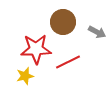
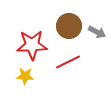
brown circle: moved 6 px right, 4 px down
red star: moved 4 px left, 4 px up
yellow star: rotated 18 degrees clockwise
